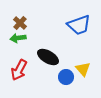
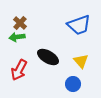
green arrow: moved 1 px left, 1 px up
yellow triangle: moved 2 px left, 8 px up
blue circle: moved 7 px right, 7 px down
